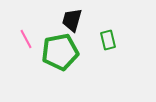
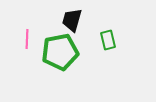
pink line: moved 1 px right; rotated 30 degrees clockwise
